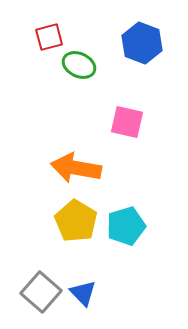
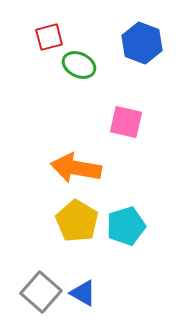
pink square: moved 1 px left
yellow pentagon: moved 1 px right
blue triangle: rotated 16 degrees counterclockwise
